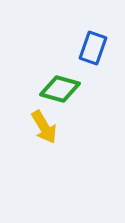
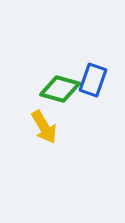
blue rectangle: moved 32 px down
